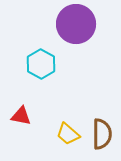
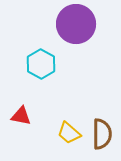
yellow trapezoid: moved 1 px right, 1 px up
